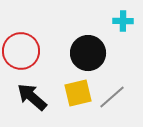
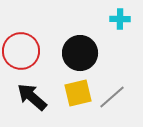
cyan cross: moved 3 px left, 2 px up
black circle: moved 8 px left
